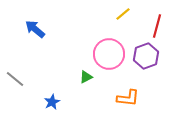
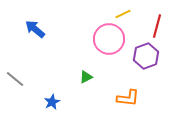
yellow line: rotated 14 degrees clockwise
pink circle: moved 15 px up
